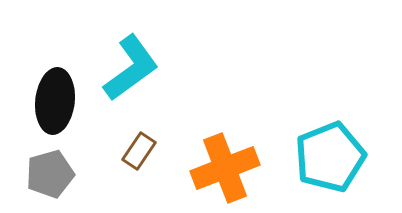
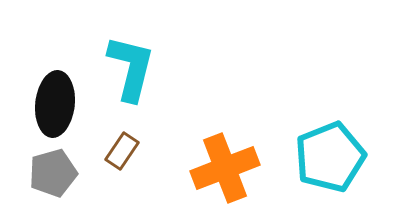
cyan L-shape: rotated 40 degrees counterclockwise
black ellipse: moved 3 px down
brown rectangle: moved 17 px left
gray pentagon: moved 3 px right, 1 px up
